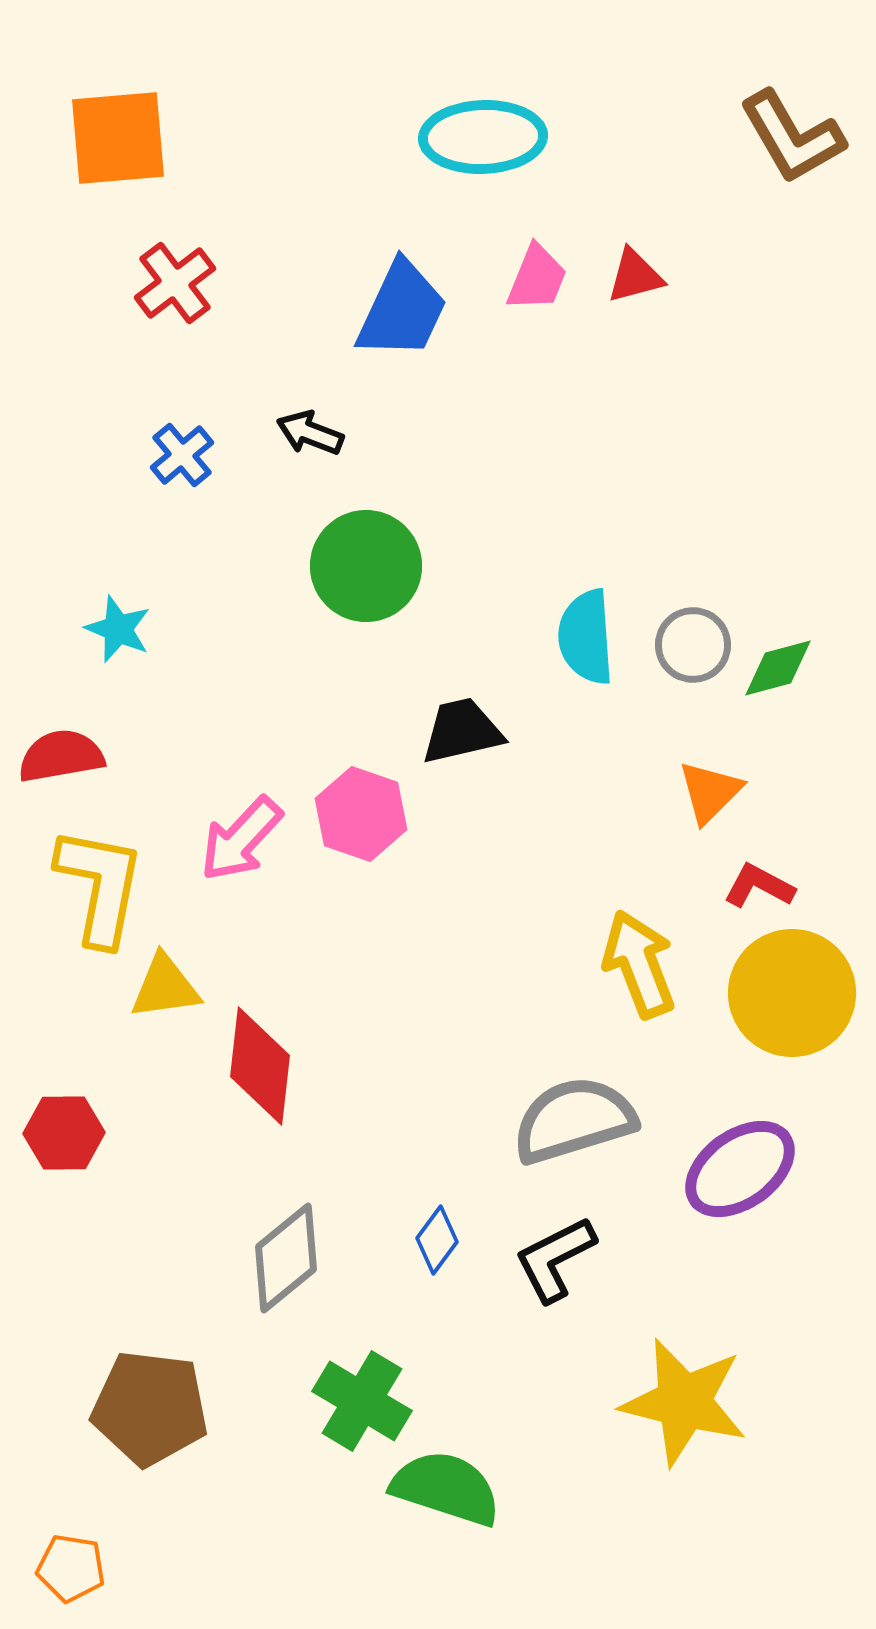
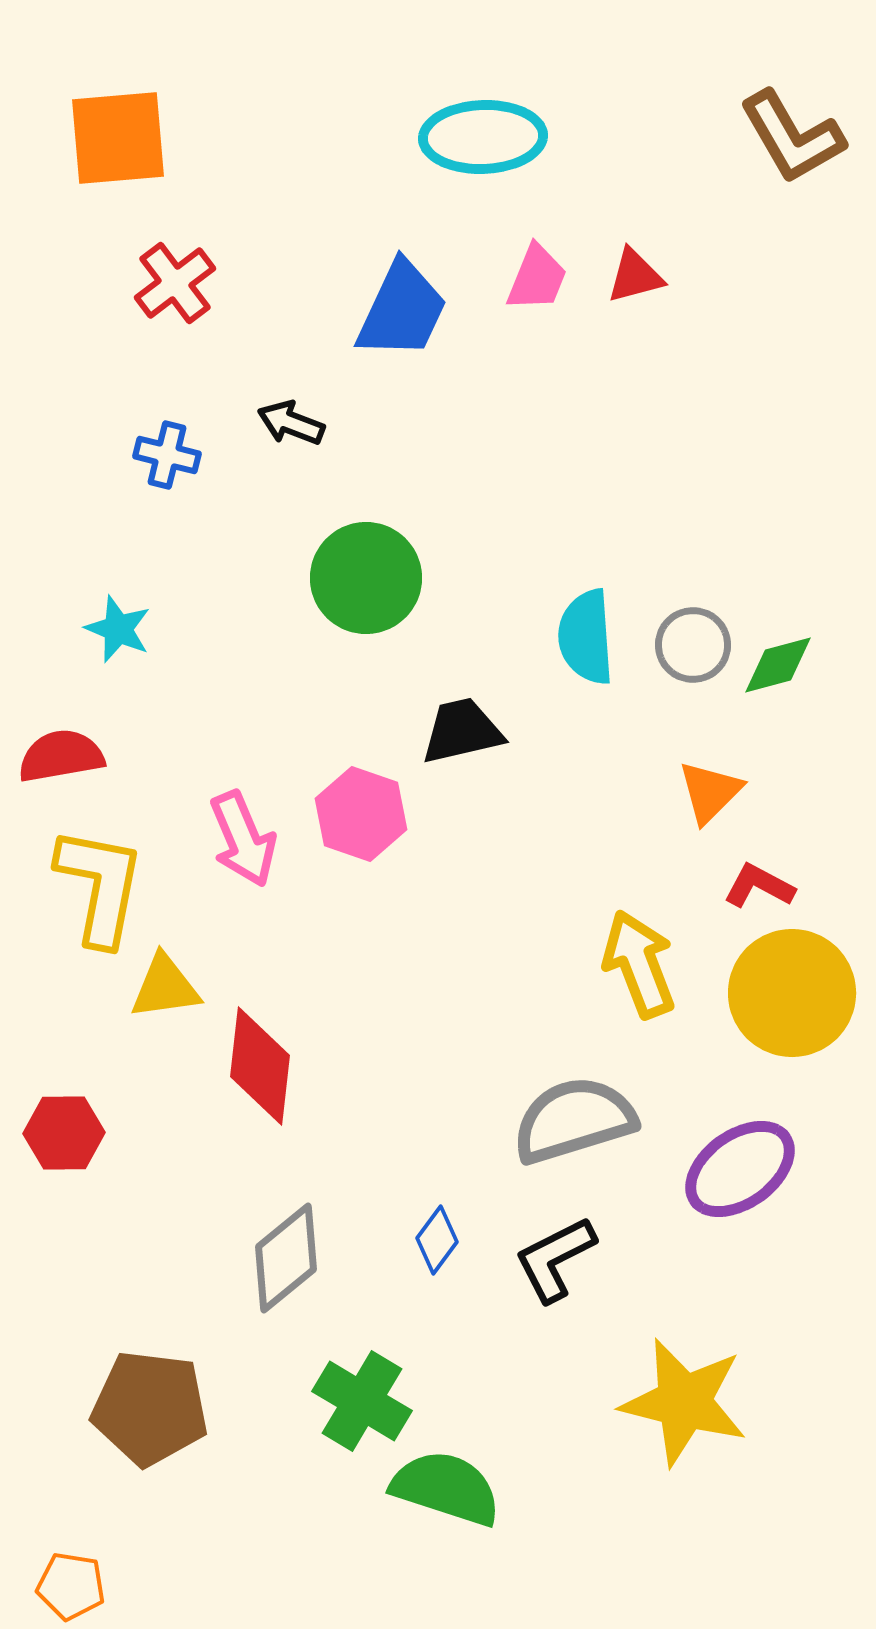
black arrow: moved 19 px left, 10 px up
blue cross: moved 15 px left; rotated 36 degrees counterclockwise
green circle: moved 12 px down
green diamond: moved 3 px up
pink arrow: moved 2 px right; rotated 66 degrees counterclockwise
orange pentagon: moved 18 px down
